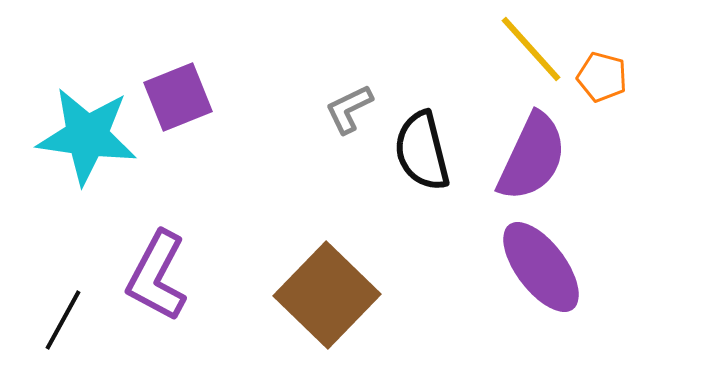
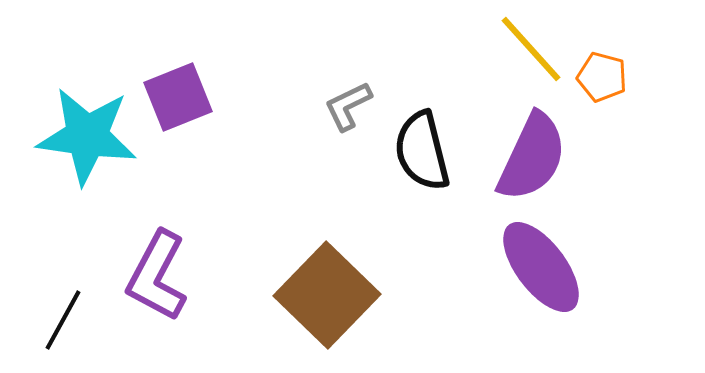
gray L-shape: moved 1 px left, 3 px up
